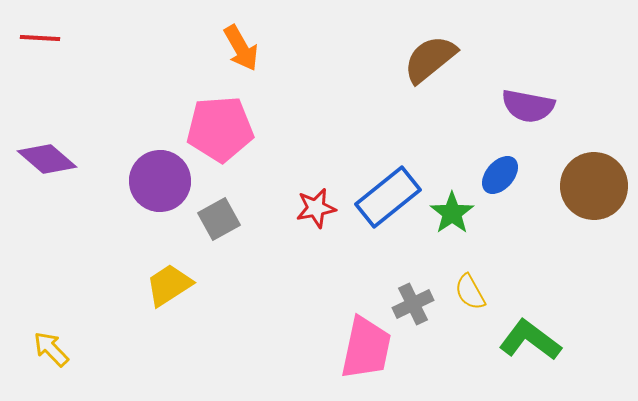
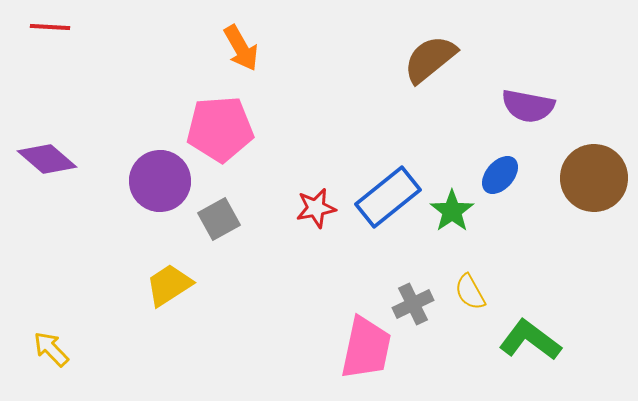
red line: moved 10 px right, 11 px up
brown circle: moved 8 px up
green star: moved 2 px up
